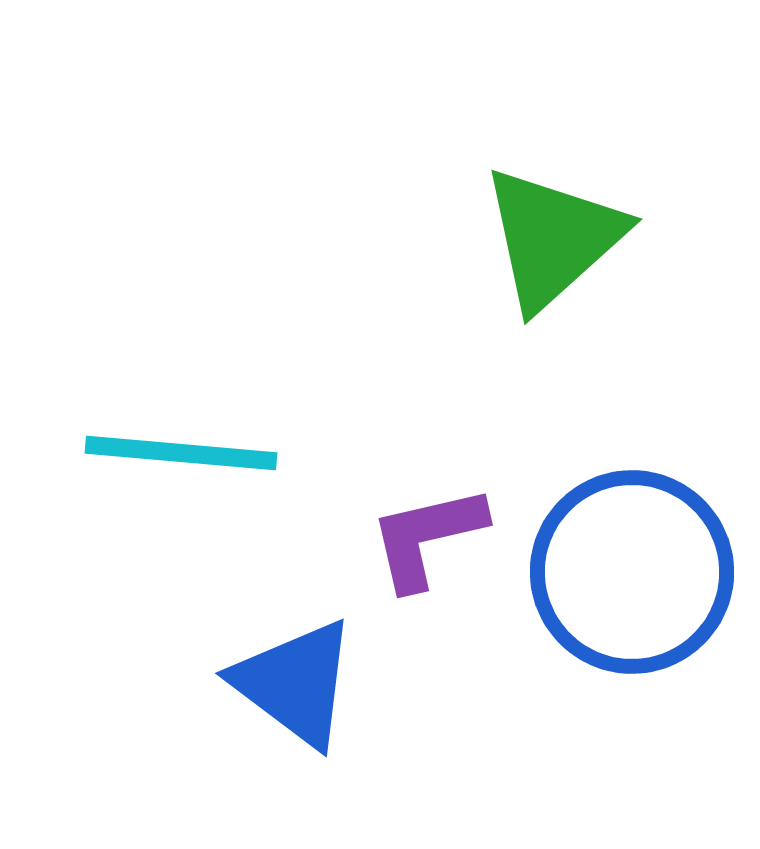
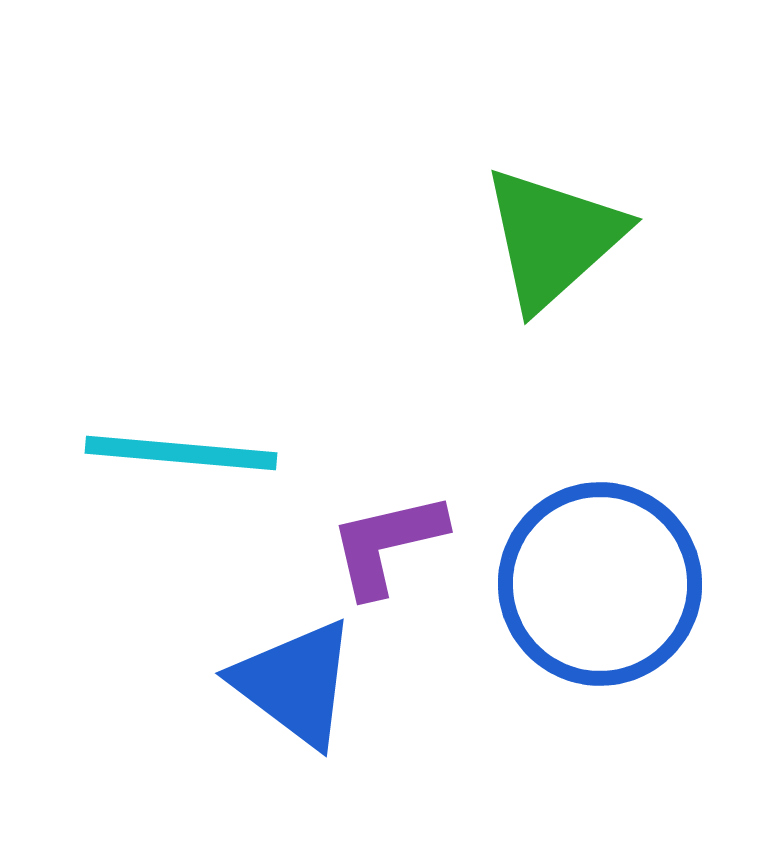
purple L-shape: moved 40 px left, 7 px down
blue circle: moved 32 px left, 12 px down
